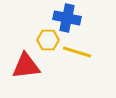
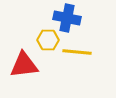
yellow line: rotated 12 degrees counterclockwise
red triangle: moved 2 px left, 1 px up
